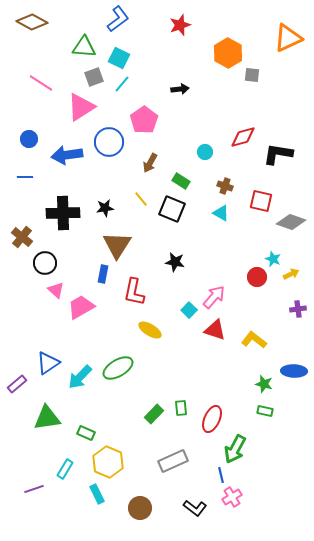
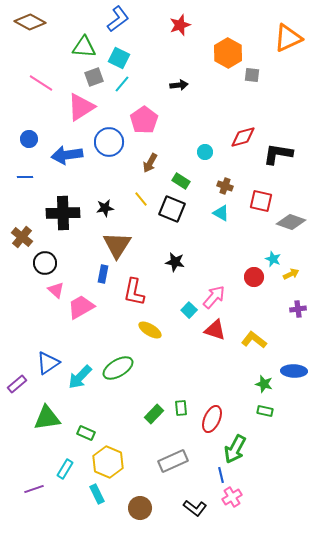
brown diamond at (32, 22): moved 2 px left
black arrow at (180, 89): moved 1 px left, 4 px up
red circle at (257, 277): moved 3 px left
